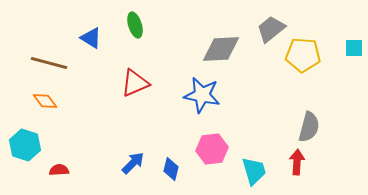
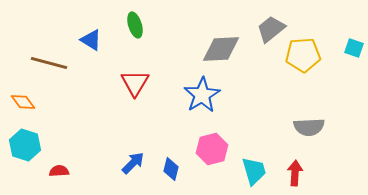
blue triangle: moved 2 px down
cyan square: rotated 18 degrees clockwise
yellow pentagon: rotated 8 degrees counterclockwise
red triangle: rotated 36 degrees counterclockwise
blue star: rotated 30 degrees clockwise
orange diamond: moved 22 px left, 1 px down
gray semicircle: rotated 72 degrees clockwise
pink hexagon: rotated 8 degrees counterclockwise
red arrow: moved 2 px left, 11 px down
red semicircle: moved 1 px down
